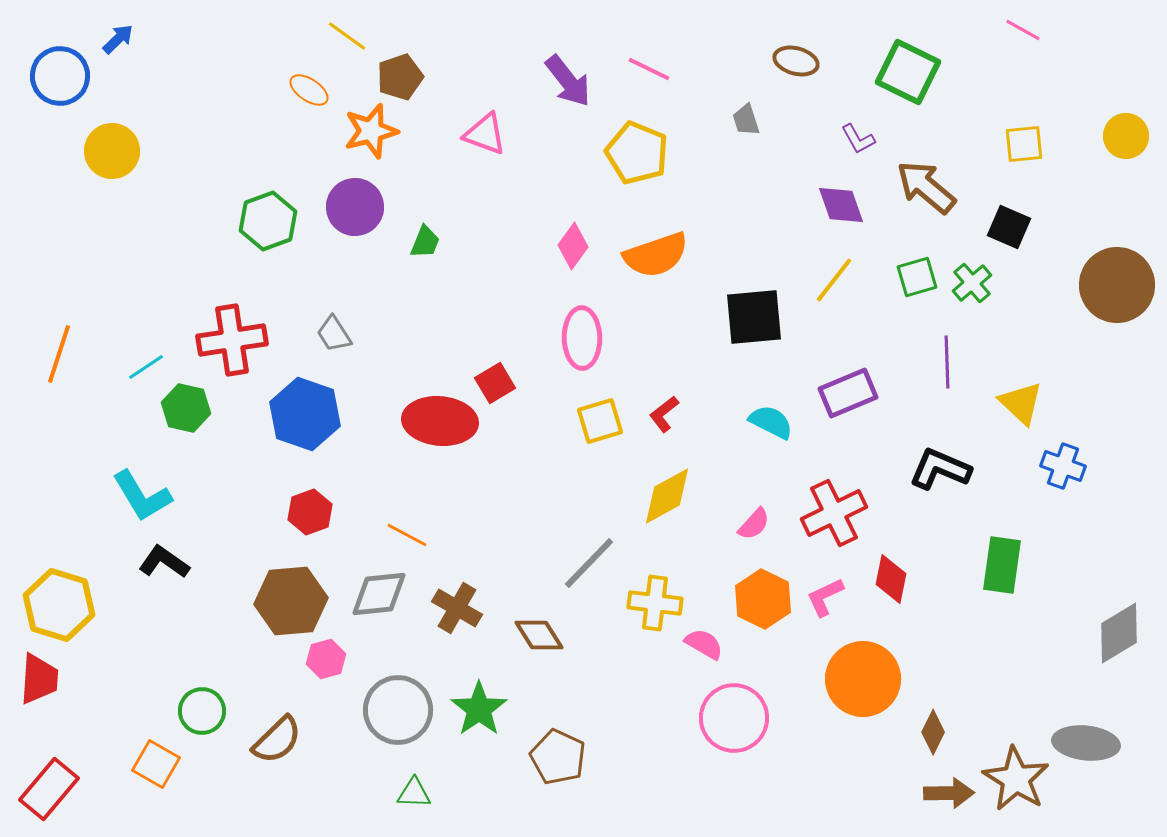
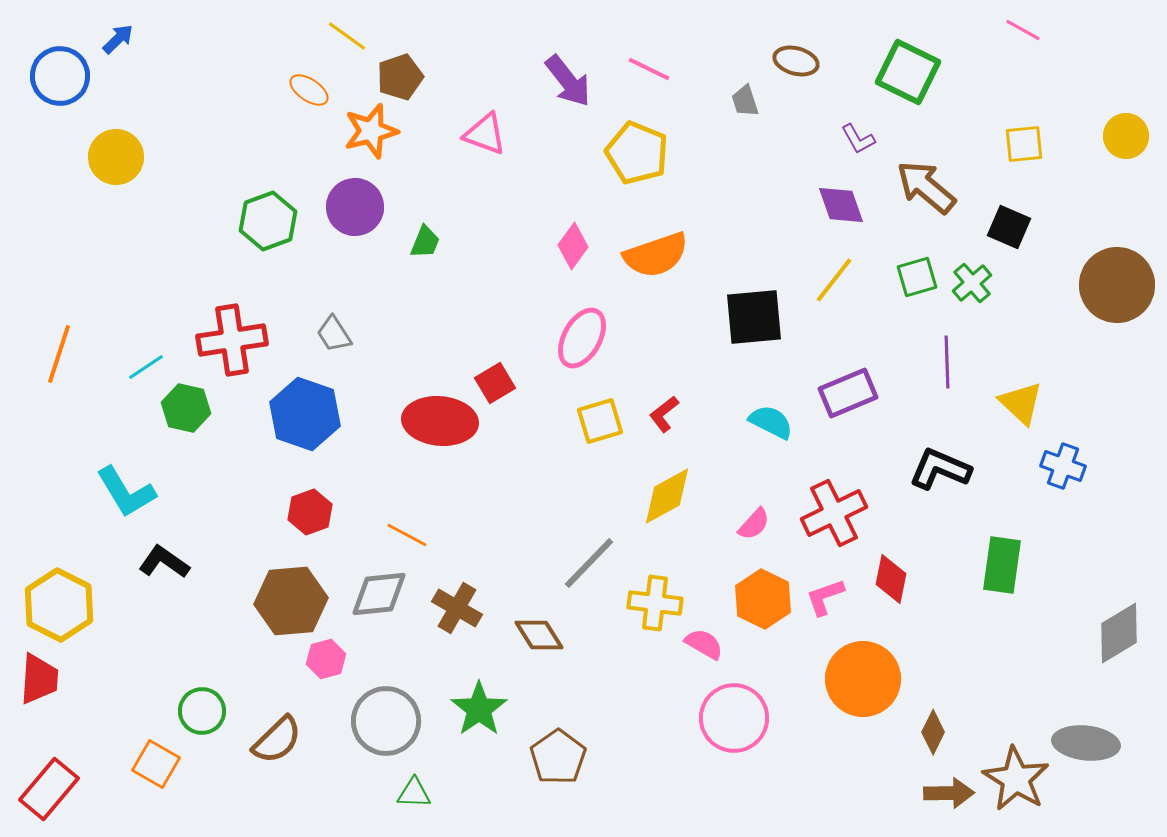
gray trapezoid at (746, 120): moved 1 px left, 19 px up
yellow circle at (112, 151): moved 4 px right, 6 px down
pink ellipse at (582, 338): rotated 30 degrees clockwise
cyan L-shape at (142, 496): moved 16 px left, 4 px up
pink L-shape at (825, 597): rotated 6 degrees clockwise
yellow hexagon at (59, 605): rotated 10 degrees clockwise
gray circle at (398, 710): moved 12 px left, 11 px down
brown pentagon at (558, 757): rotated 12 degrees clockwise
